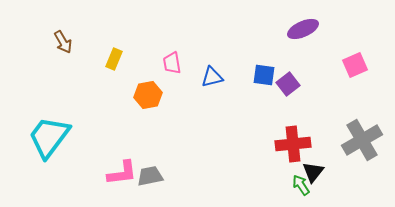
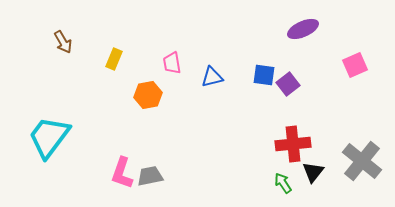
gray cross: moved 21 px down; rotated 21 degrees counterclockwise
pink L-shape: rotated 116 degrees clockwise
green arrow: moved 18 px left, 2 px up
